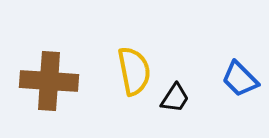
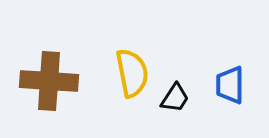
yellow semicircle: moved 2 px left, 2 px down
blue trapezoid: moved 10 px left, 6 px down; rotated 45 degrees clockwise
